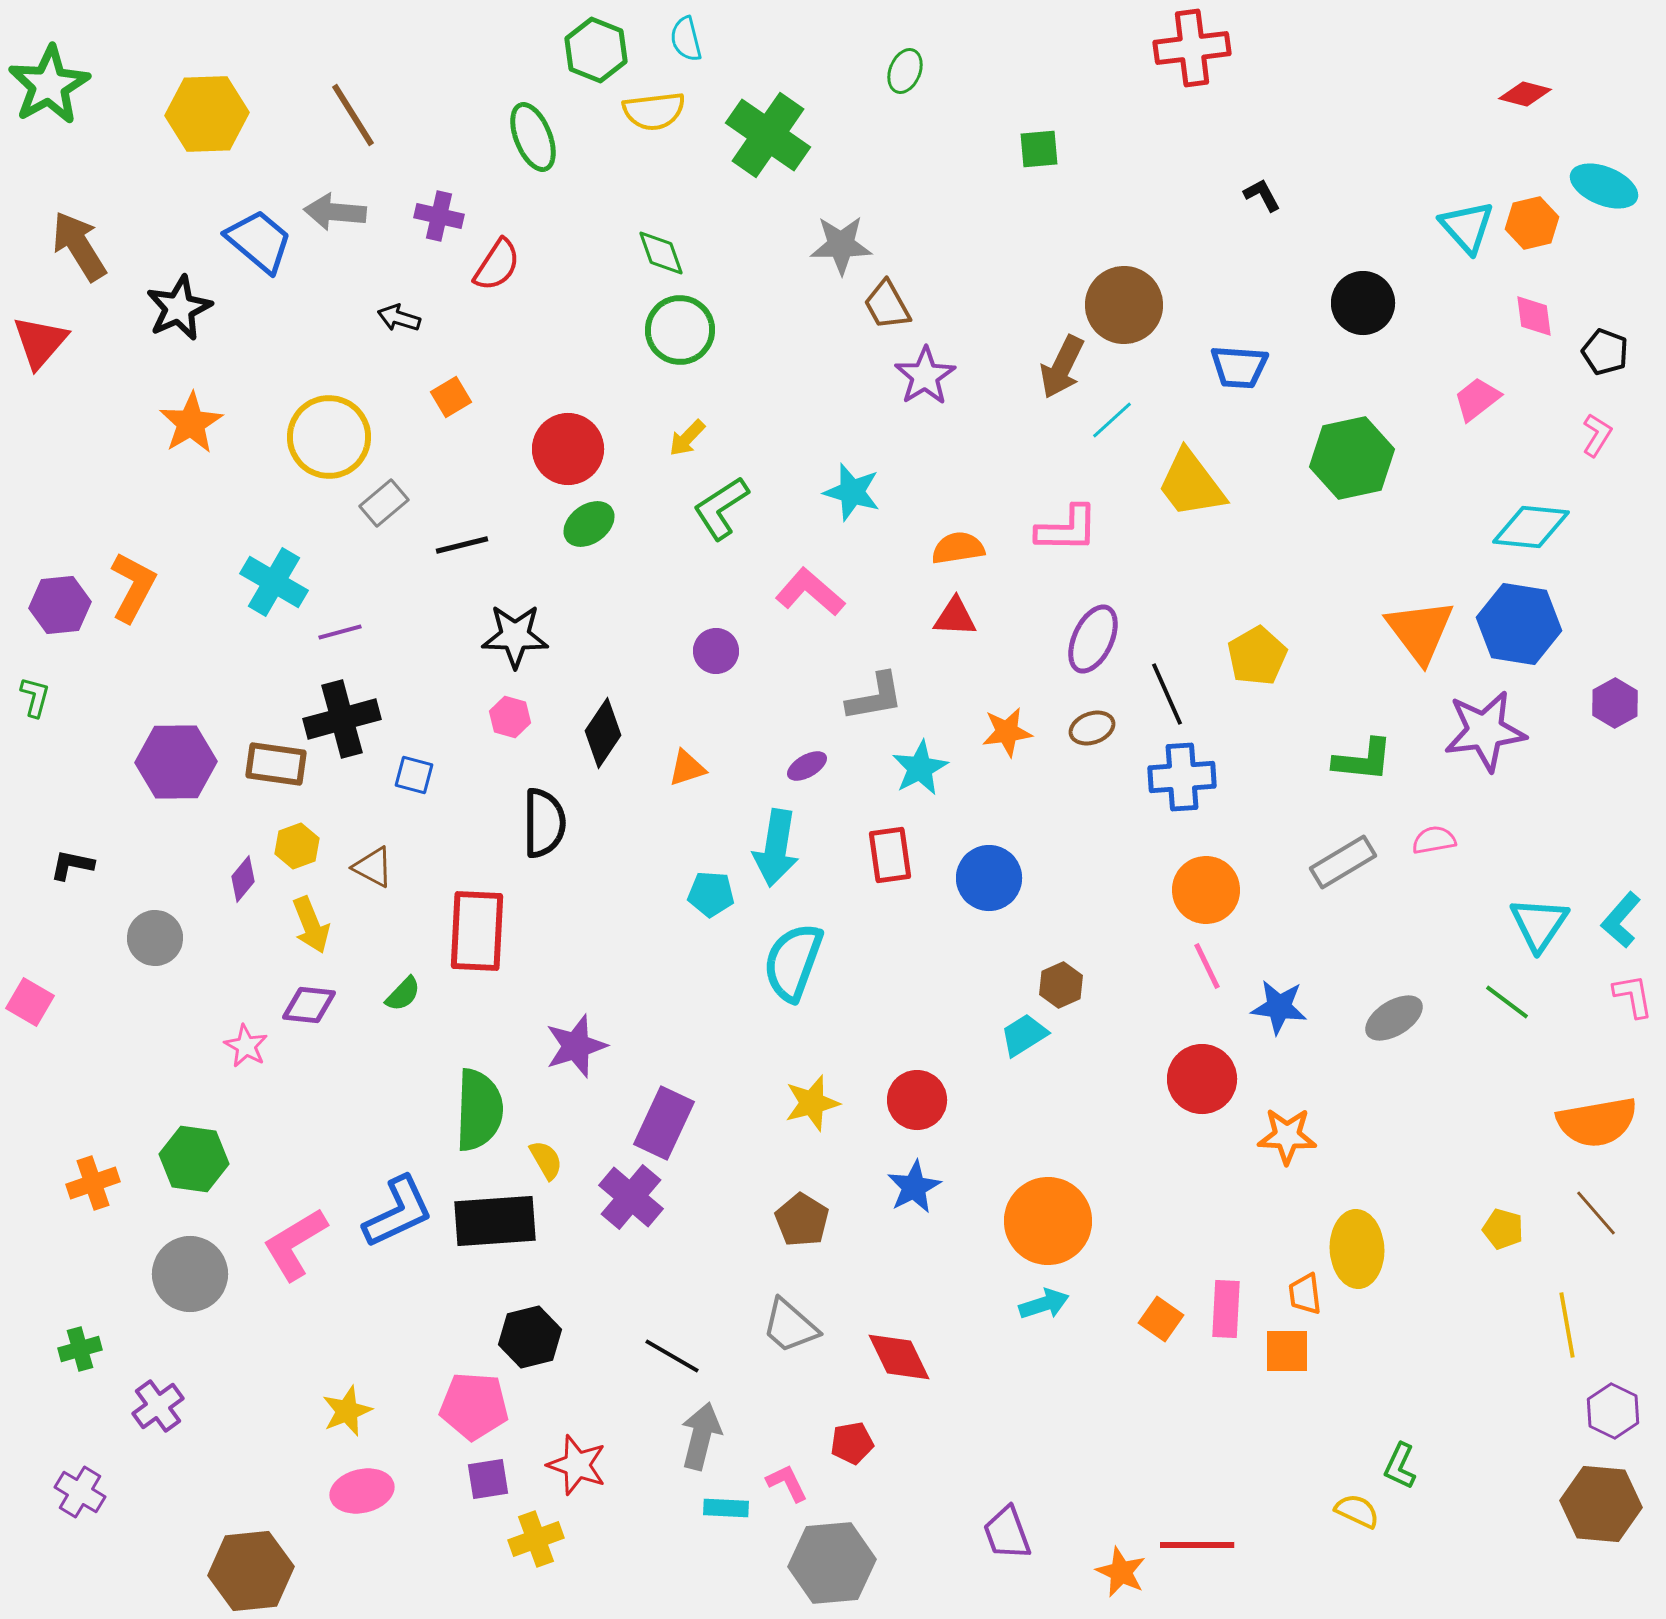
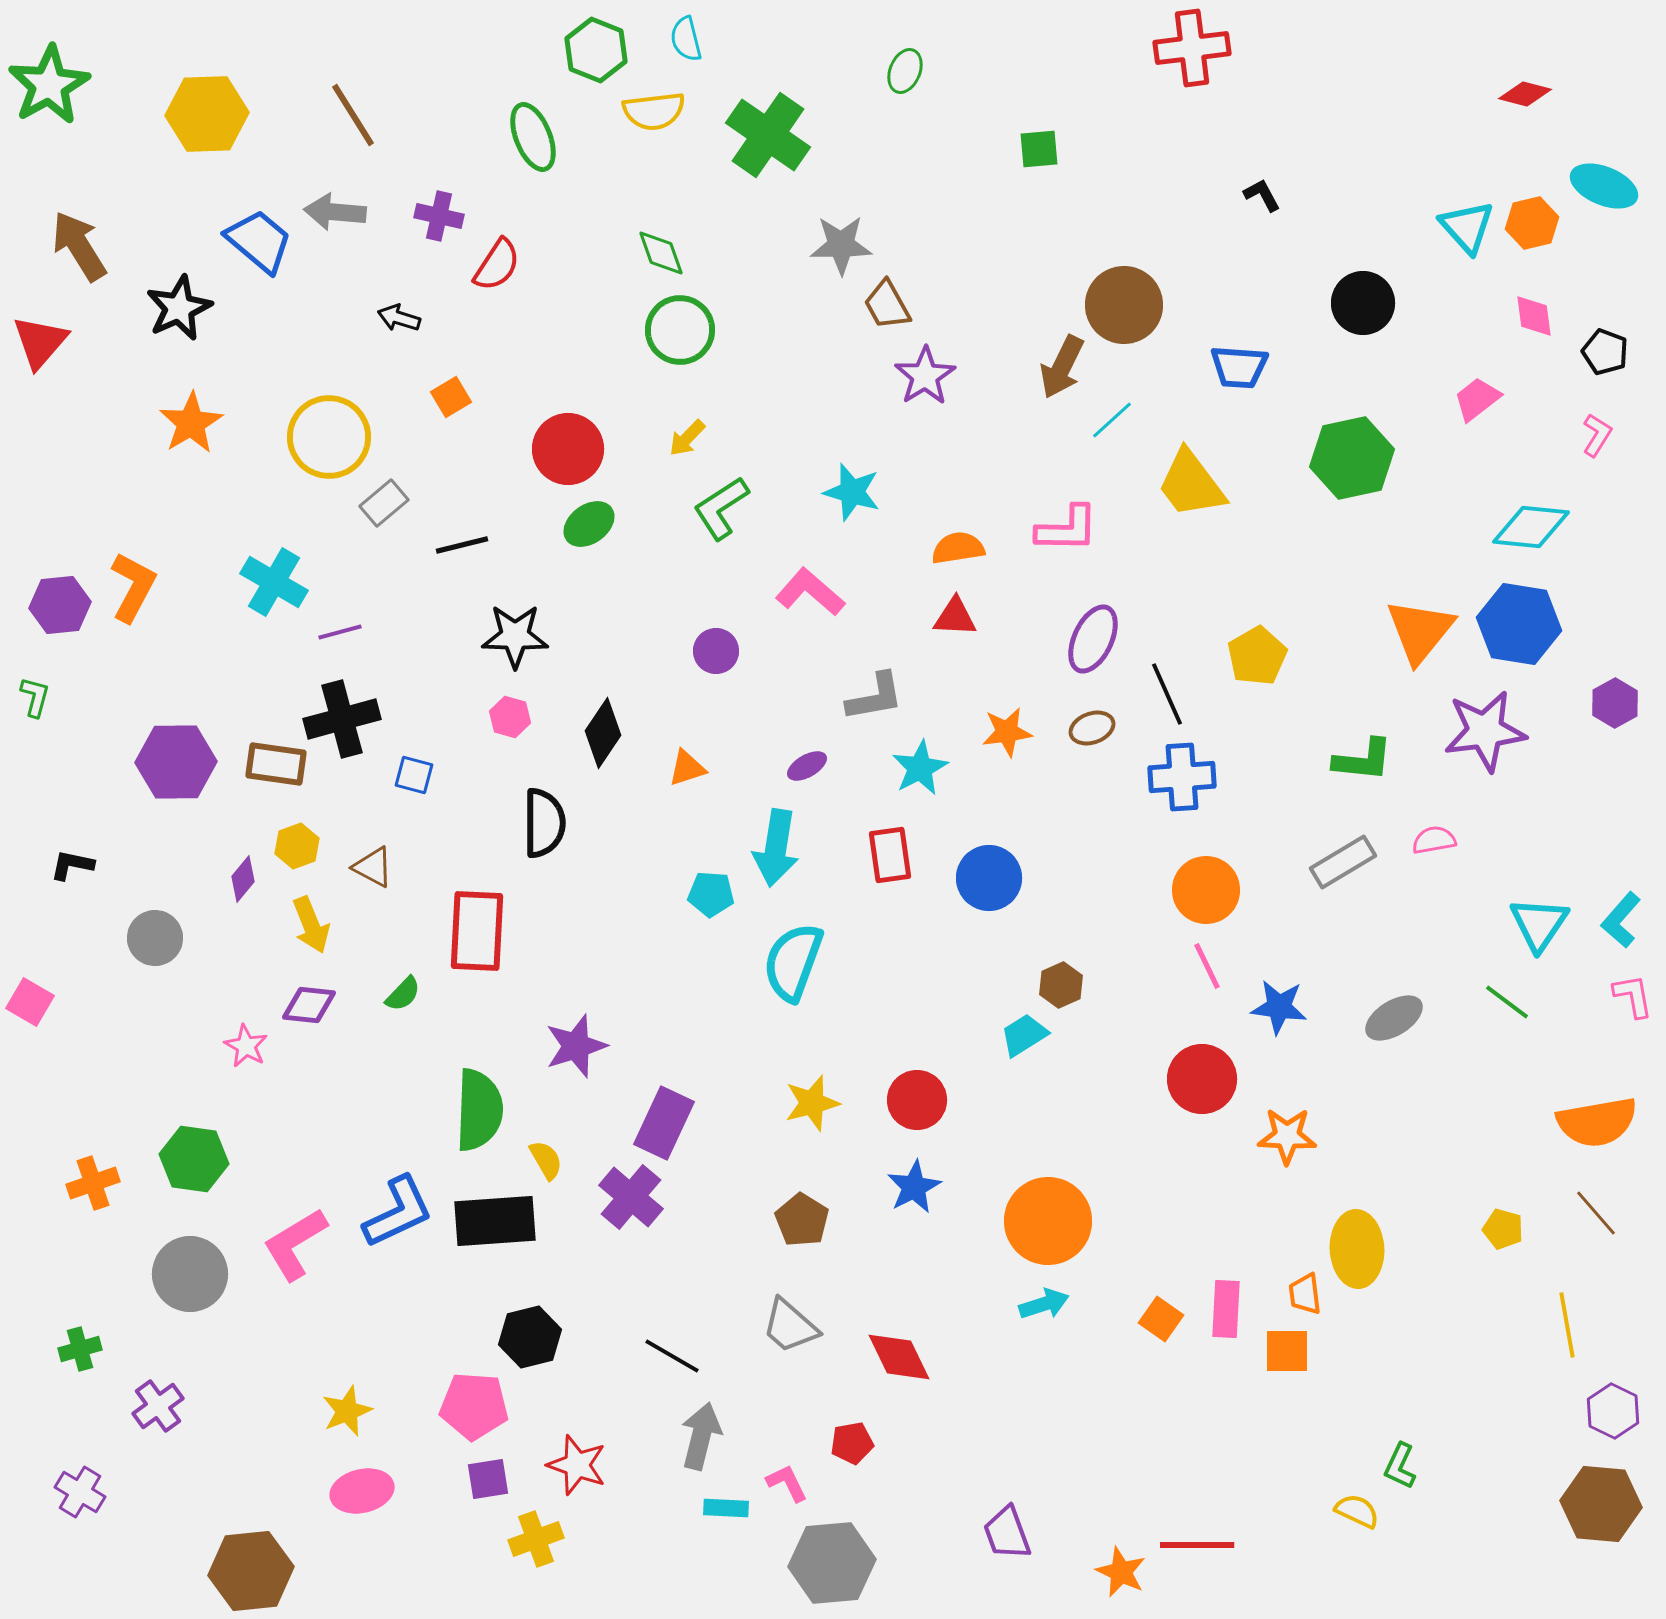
orange triangle at (1420, 631): rotated 16 degrees clockwise
